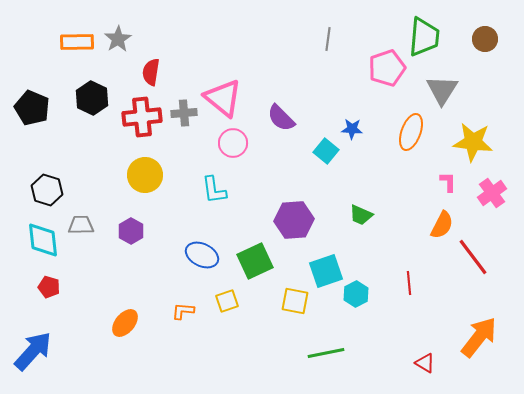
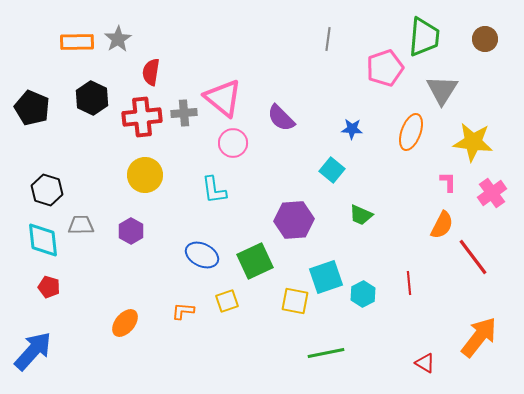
pink pentagon at (387, 68): moved 2 px left
cyan square at (326, 151): moved 6 px right, 19 px down
cyan square at (326, 271): moved 6 px down
cyan hexagon at (356, 294): moved 7 px right
